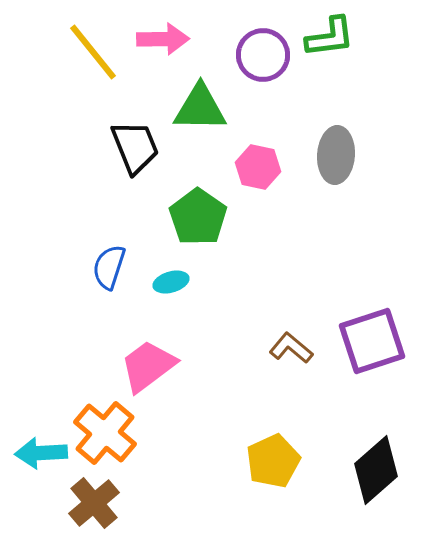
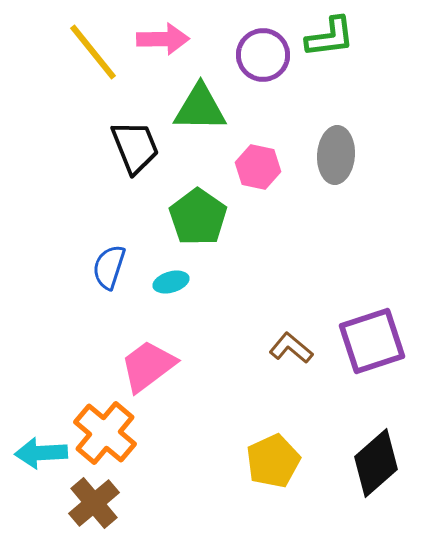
black diamond: moved 7 px up
